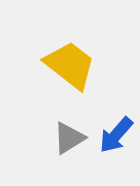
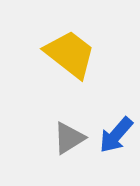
yellow trapezoid: moved 11 px up
